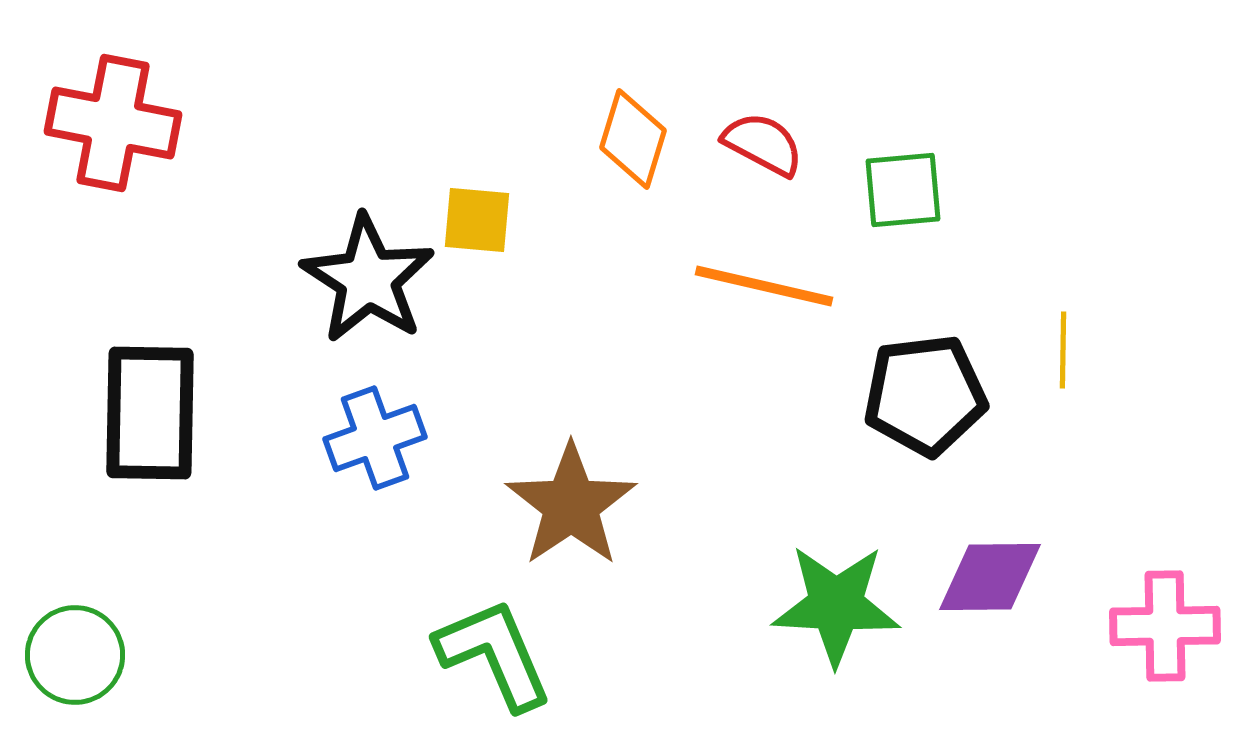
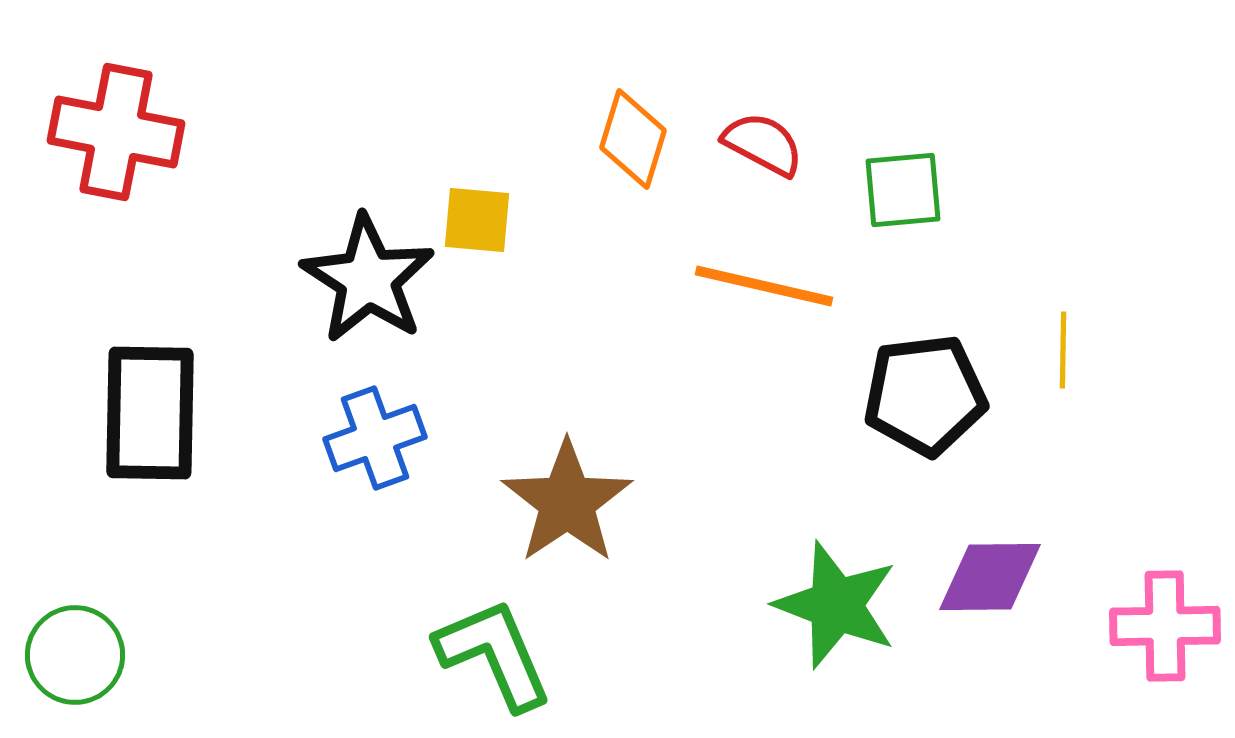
red cross: moved 3 px right, 9 px down
brown star: moved 4 px left, 3 px up
green star: rotated 18 degrees clockwise
